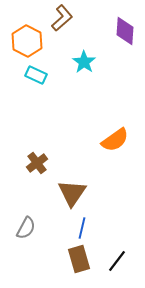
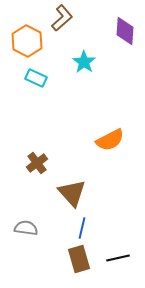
cyan rectangle: moved 3 px down
orange semicircle: moved 5 px left; rotated 8 degrees clockwise
brown triangle: rotated 16 degrees counterclockwise
gray semicircle: rotated 110 degrees counterclockwise
black line: moved 1 px right, 3 px up; rotated 40 degrees clockwise
